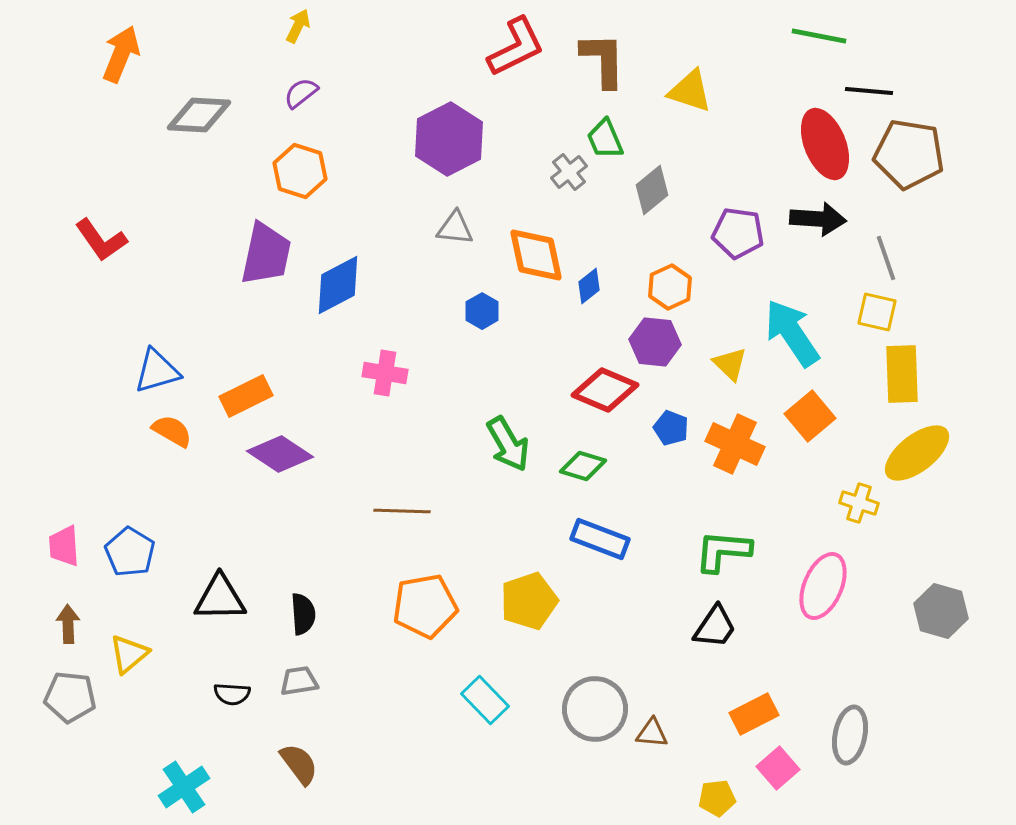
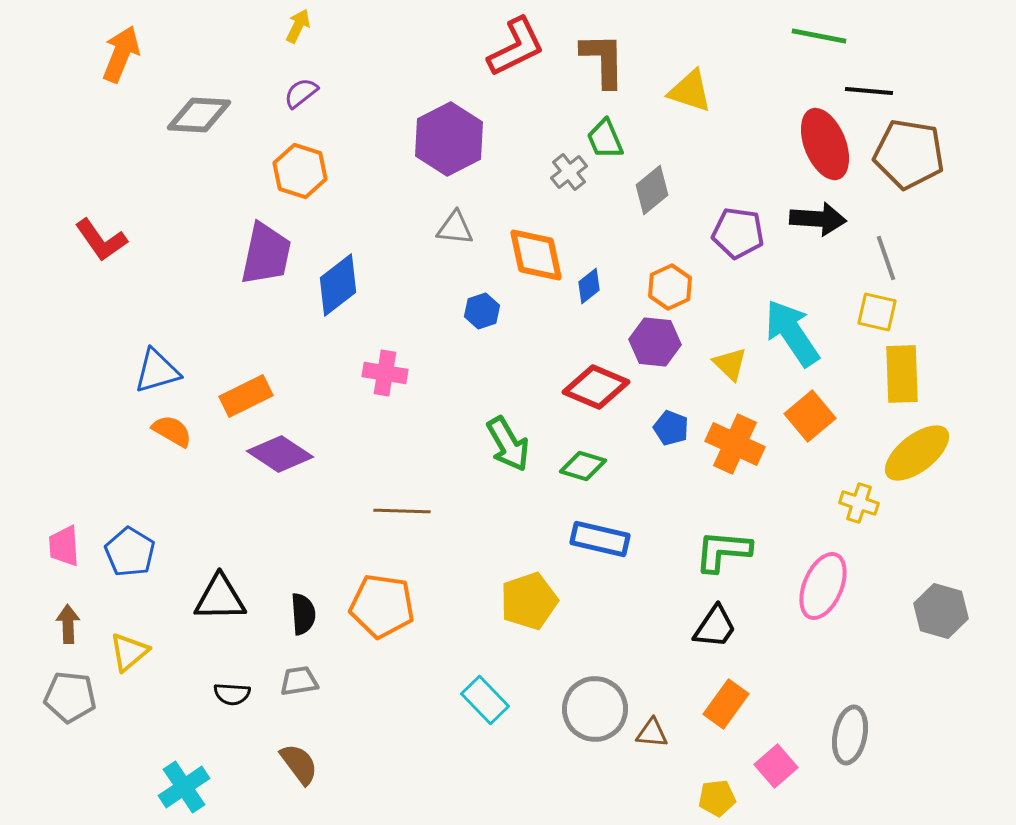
blue diamond at (338, 285): rotated 10 degrees counterclockwise
blue hexagon at (482, 311): rotated 12 degrees clockwise
red diamond at (605, 390): moved 9 px left, 3 px up
blue rectangle at (600, 539): rotated 8 degrees counterclockwise
orange pentagon at (425, 606): moved 43 px left; rotated 18 degrees clockwise
yellow triangle at (129, 654): moved 2 px up
orange rectangle at (754, 714): moved 28 px left, 10 px up; rotated 27 degrees counterclockwise
pink square at (778, 768): moved 2 px left, 2 px up
